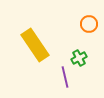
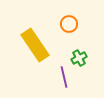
orange circle: moved 20 px left
purple line: moved 1 px left
